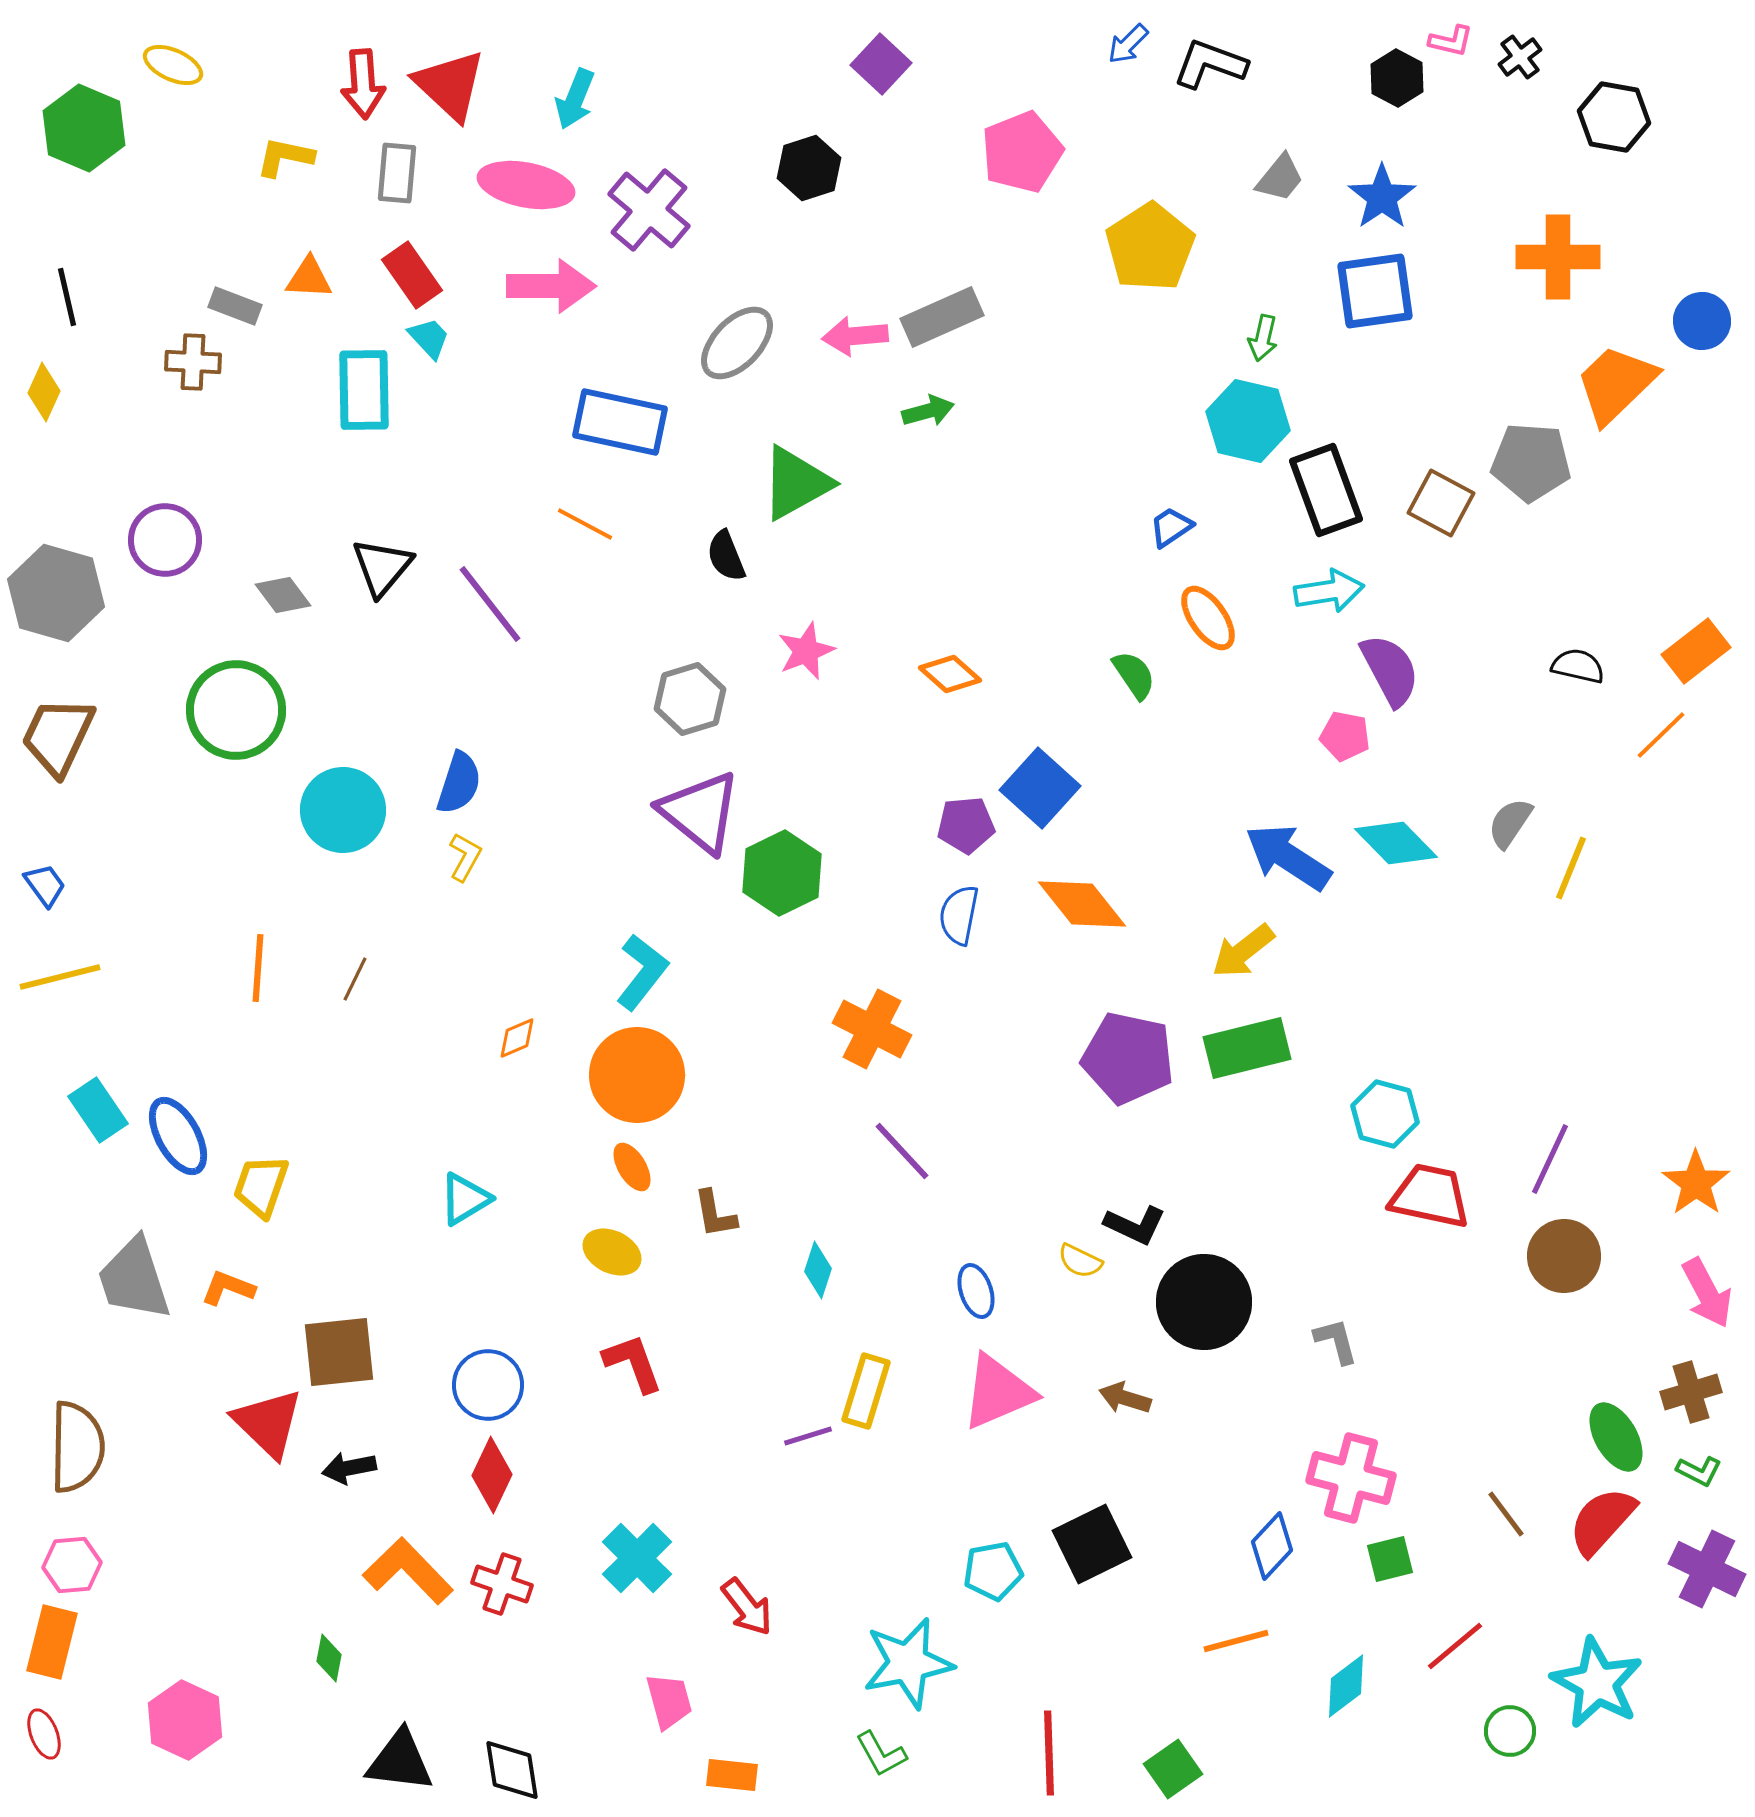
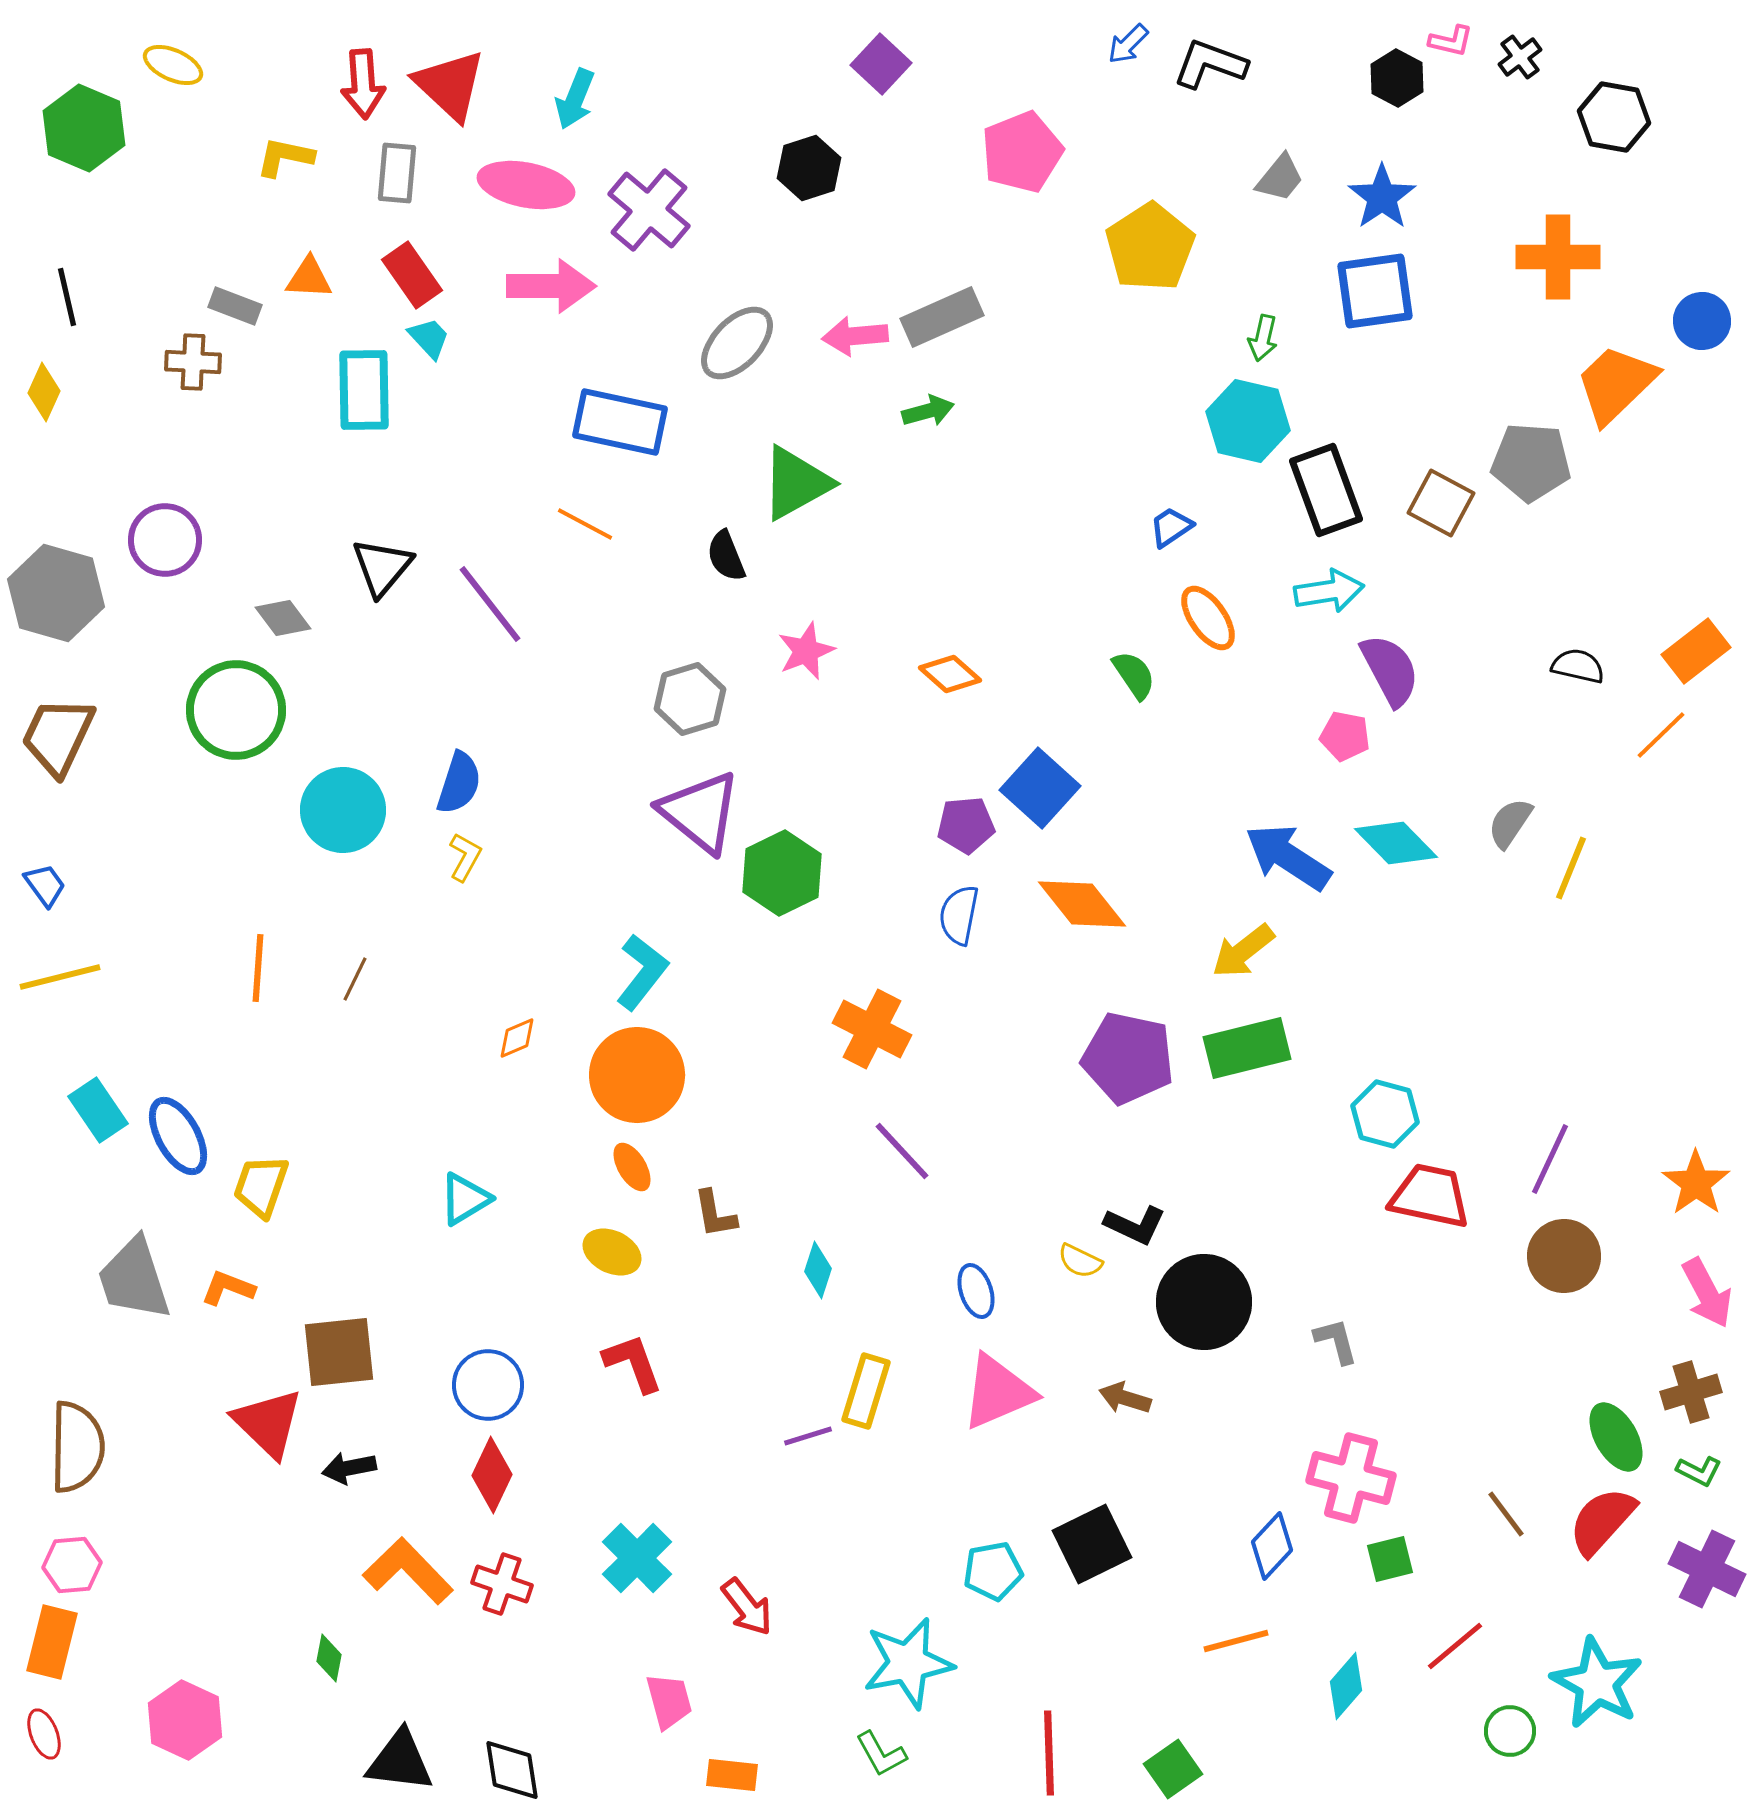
gray diamond at (283, 595): moved 23 px down
cyan diamond at (1346, 1686): rotated 12 degrees counterclockwise
